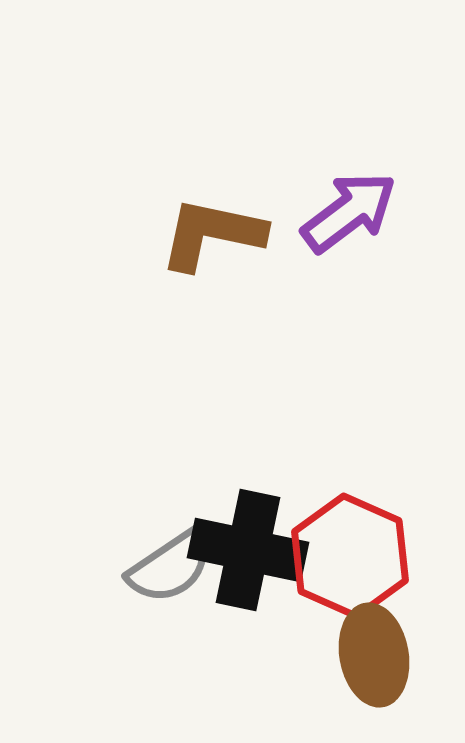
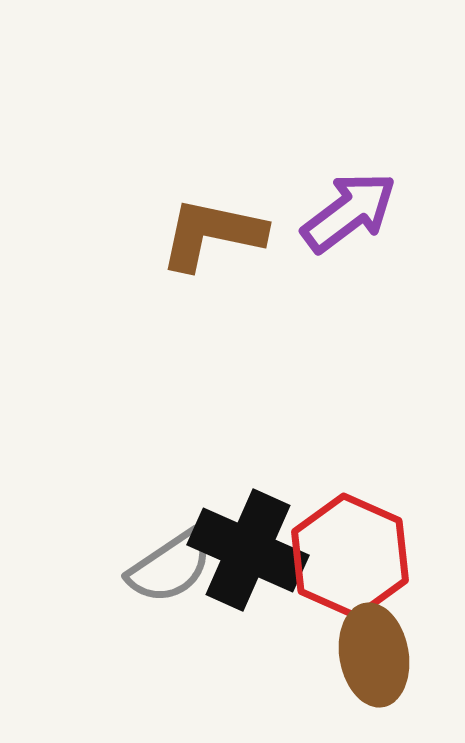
black cross: rotated 12 degrees clockwise
